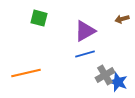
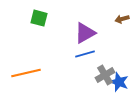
purple triangle: moved 2 px down
blue star: moved 1 px right
